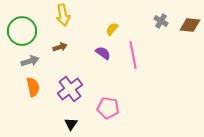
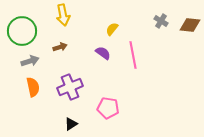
purple cross: moved 2 px up; rotated 15 degrees clockwise
black triangle: rotated 24 degrees clockwise
